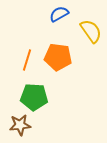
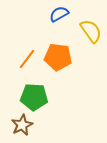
orange line: moved 1 px up; rotated 20 degrees clockwise
brown star: moved 2 px right; rotated 20 degrees counterclockwise
